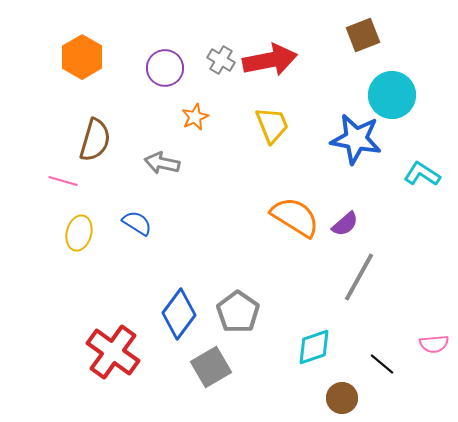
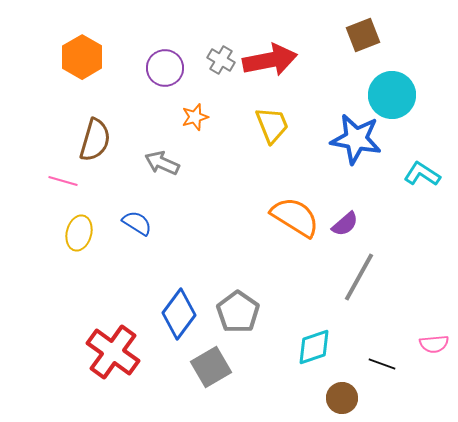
orange star: rotated 8 degrees clockwise
gray arrow: rotated 12 degrees clockwise
black line: rotated 20 degrees counterclockwise
